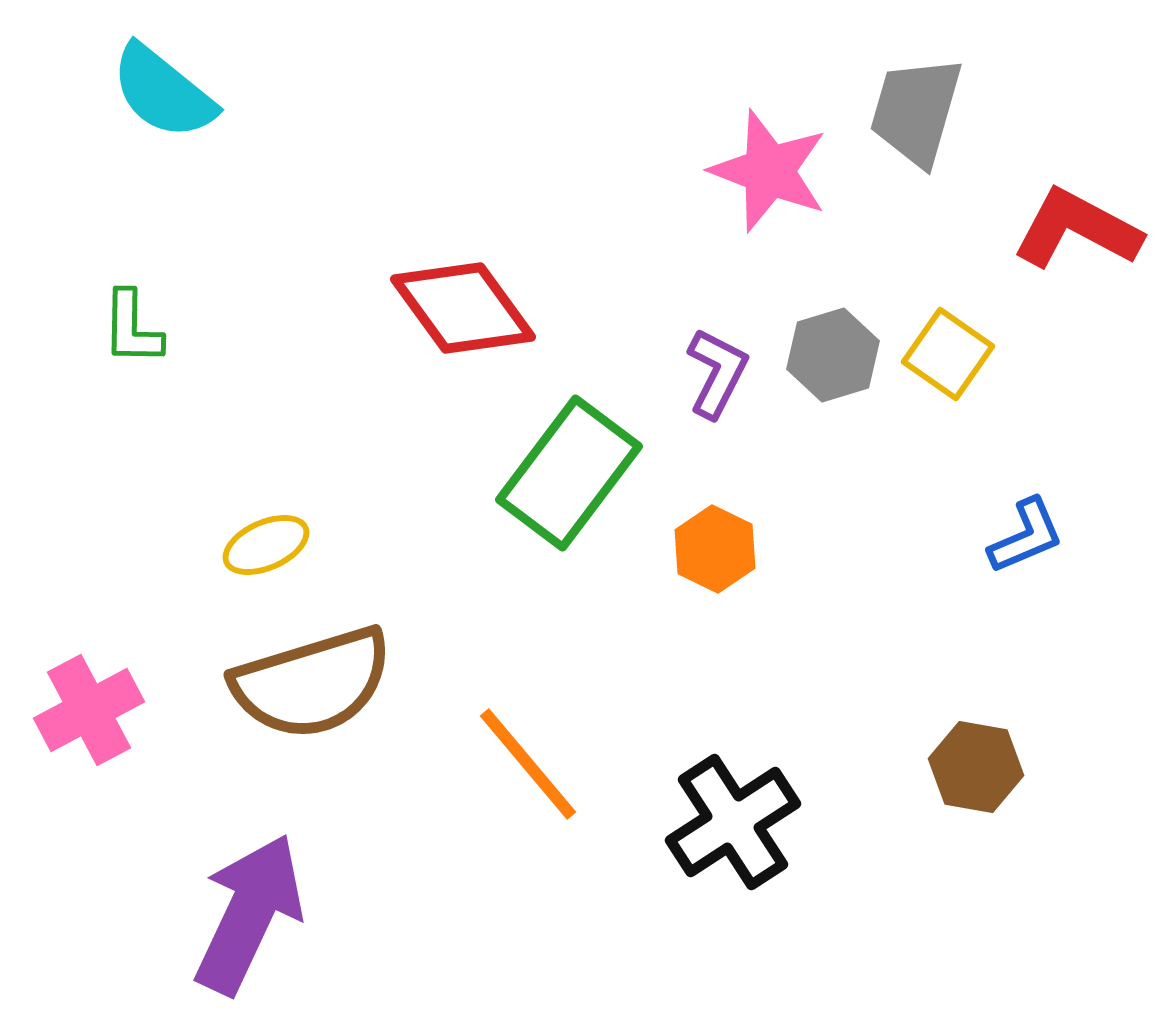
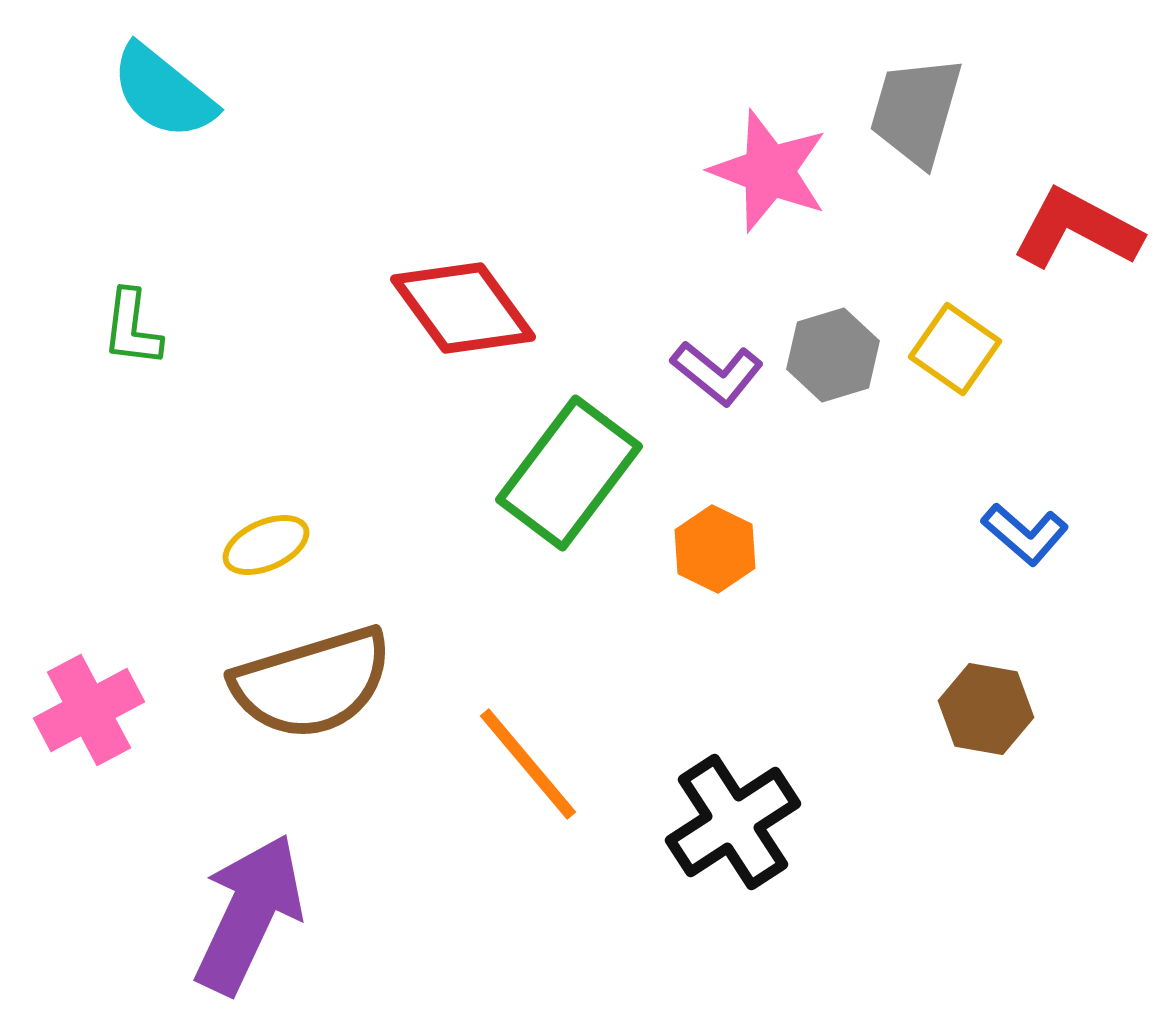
green L-shape: rotated 6 degrees clockwise
yellow square: moved 7 px right, 5 px up
purple L-shape: rotated 102 degrees clockwise
blue L-shape: moved 1 px left, 2 px up; rotated 64 degrees clockwise
brown hexagon: moved 10 px right, 58 px up
